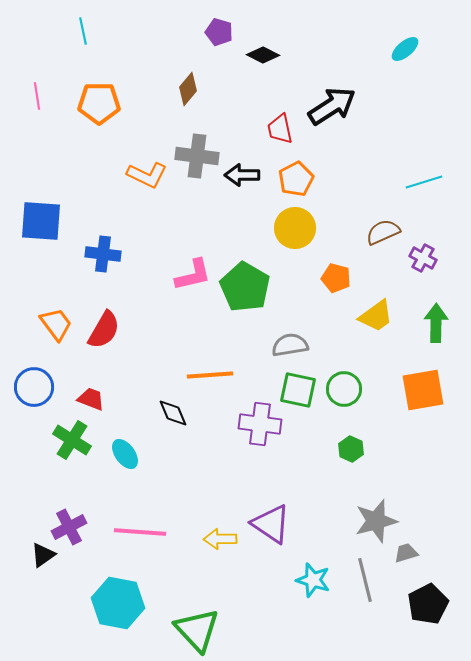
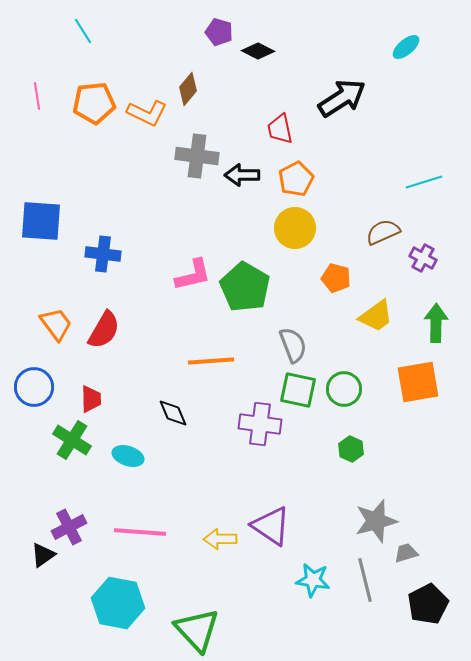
cyan line at (83, 31): rotated 20 degrees counterclockwise
cyan ellipse at (405, 49): moved 1 px right, 2 px up
black diamond at (263, 55): moved 5 px left, 4 px up
orange pentagon at (99, 103): moved 5 px left; rotated 6 degrees counterclockwise
black arrow at (332, 106): moved 10 px right, 8 px up
orange L-shape at (147, 175): moved 62 px up
gray semicircle at (290, 345): moved 3 px right; rotated 78 degrees clockwise
orange line at (210, 375): moved 1 px right, 14 px up
orange square at (423, 390): moved 5 px left, 8 px up
red trapezoid at (91, 399): rotated 68 degrees clockwise
cyan ellipse at (125, 454): moved 3 px right, 2 px down; rotated 36 degrees counterclockwise
purple triangle at (271, 524): moved 2 px down
cyan star at (313, 580): rotated 8 degrees counterclockwise
